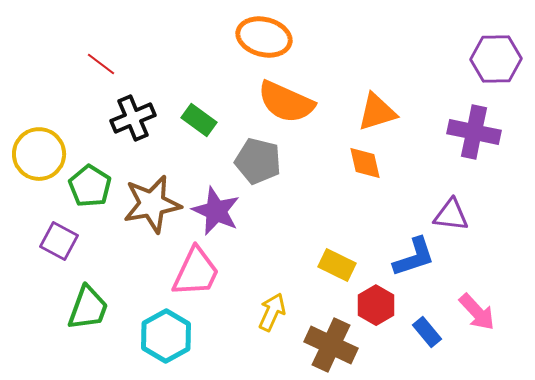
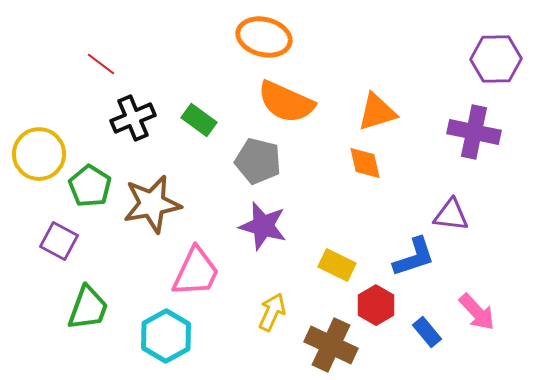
purple star: moved 47 px right, 15 px down; rotated 9 degrees counterclockwise
